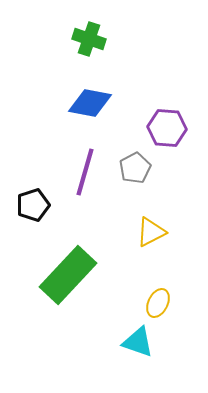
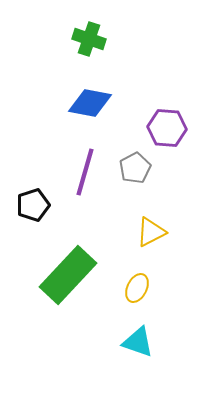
yellow ellipse: moved 21 px left, 15 px up
